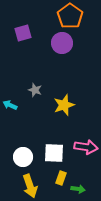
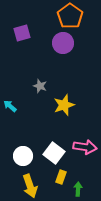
purple square: moved 1 px left
purple circle: moved 1 px right
gray star: moved 5 px right, 4 px up
cyan arrow: moved 1 px down; rotated 16 degrees clockwise
pink arrow: moved 1 px left
white square: rotated 35 degrees clockwise
white circle: moved 1 px up
yellow rectangle: moved 1 px up
green arrow: rotated 96 degrees counterclockwise
